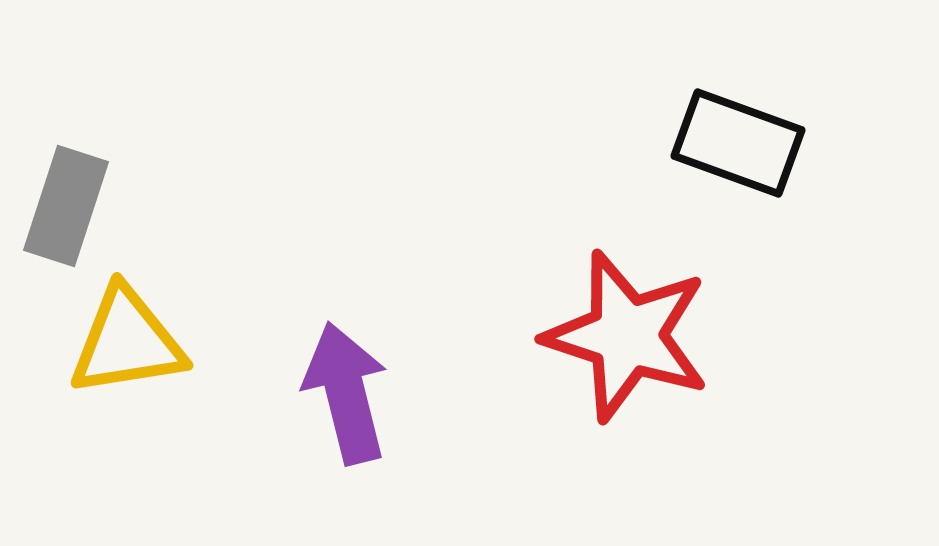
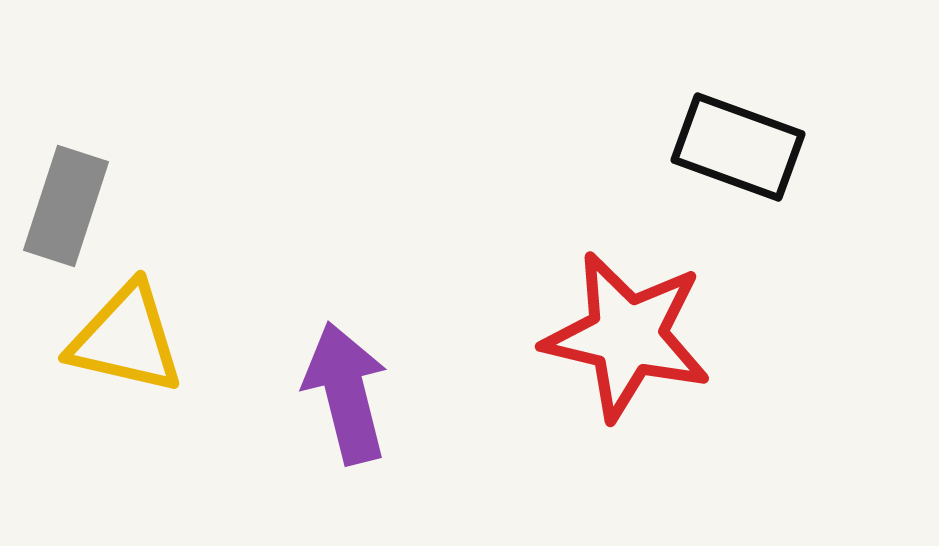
black rectangle: moved 4 px down
red star: rotated 5 degrees counterclockwise
yellow triangle: moved 1 px left, 3 px up; rotated 22 degrees clockwise
